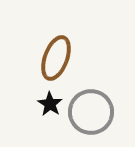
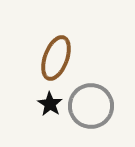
gray circle: moved 6 px up
